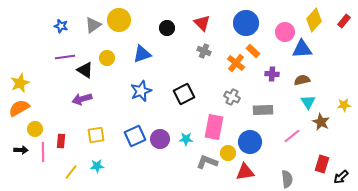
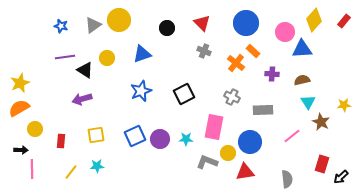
pink line at (43, 152): moved 11 px left, 17 px down
